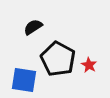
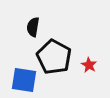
black semicircle: rotated 48 degrees counterclockwise
black pentagon: moved 4 px left, 2 px up
